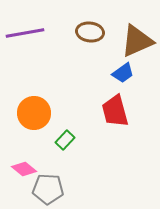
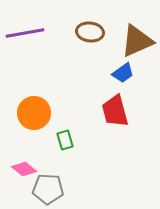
green rectangle: rotated 60 degrees counterclockwise
